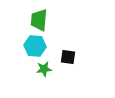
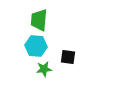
cyan hexagon: moved 1 px right
